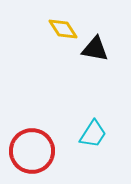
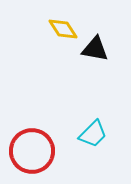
cyan trapezoid: rotated 12 degrees clockwise
